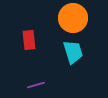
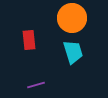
orange circle: moved 1 px left
